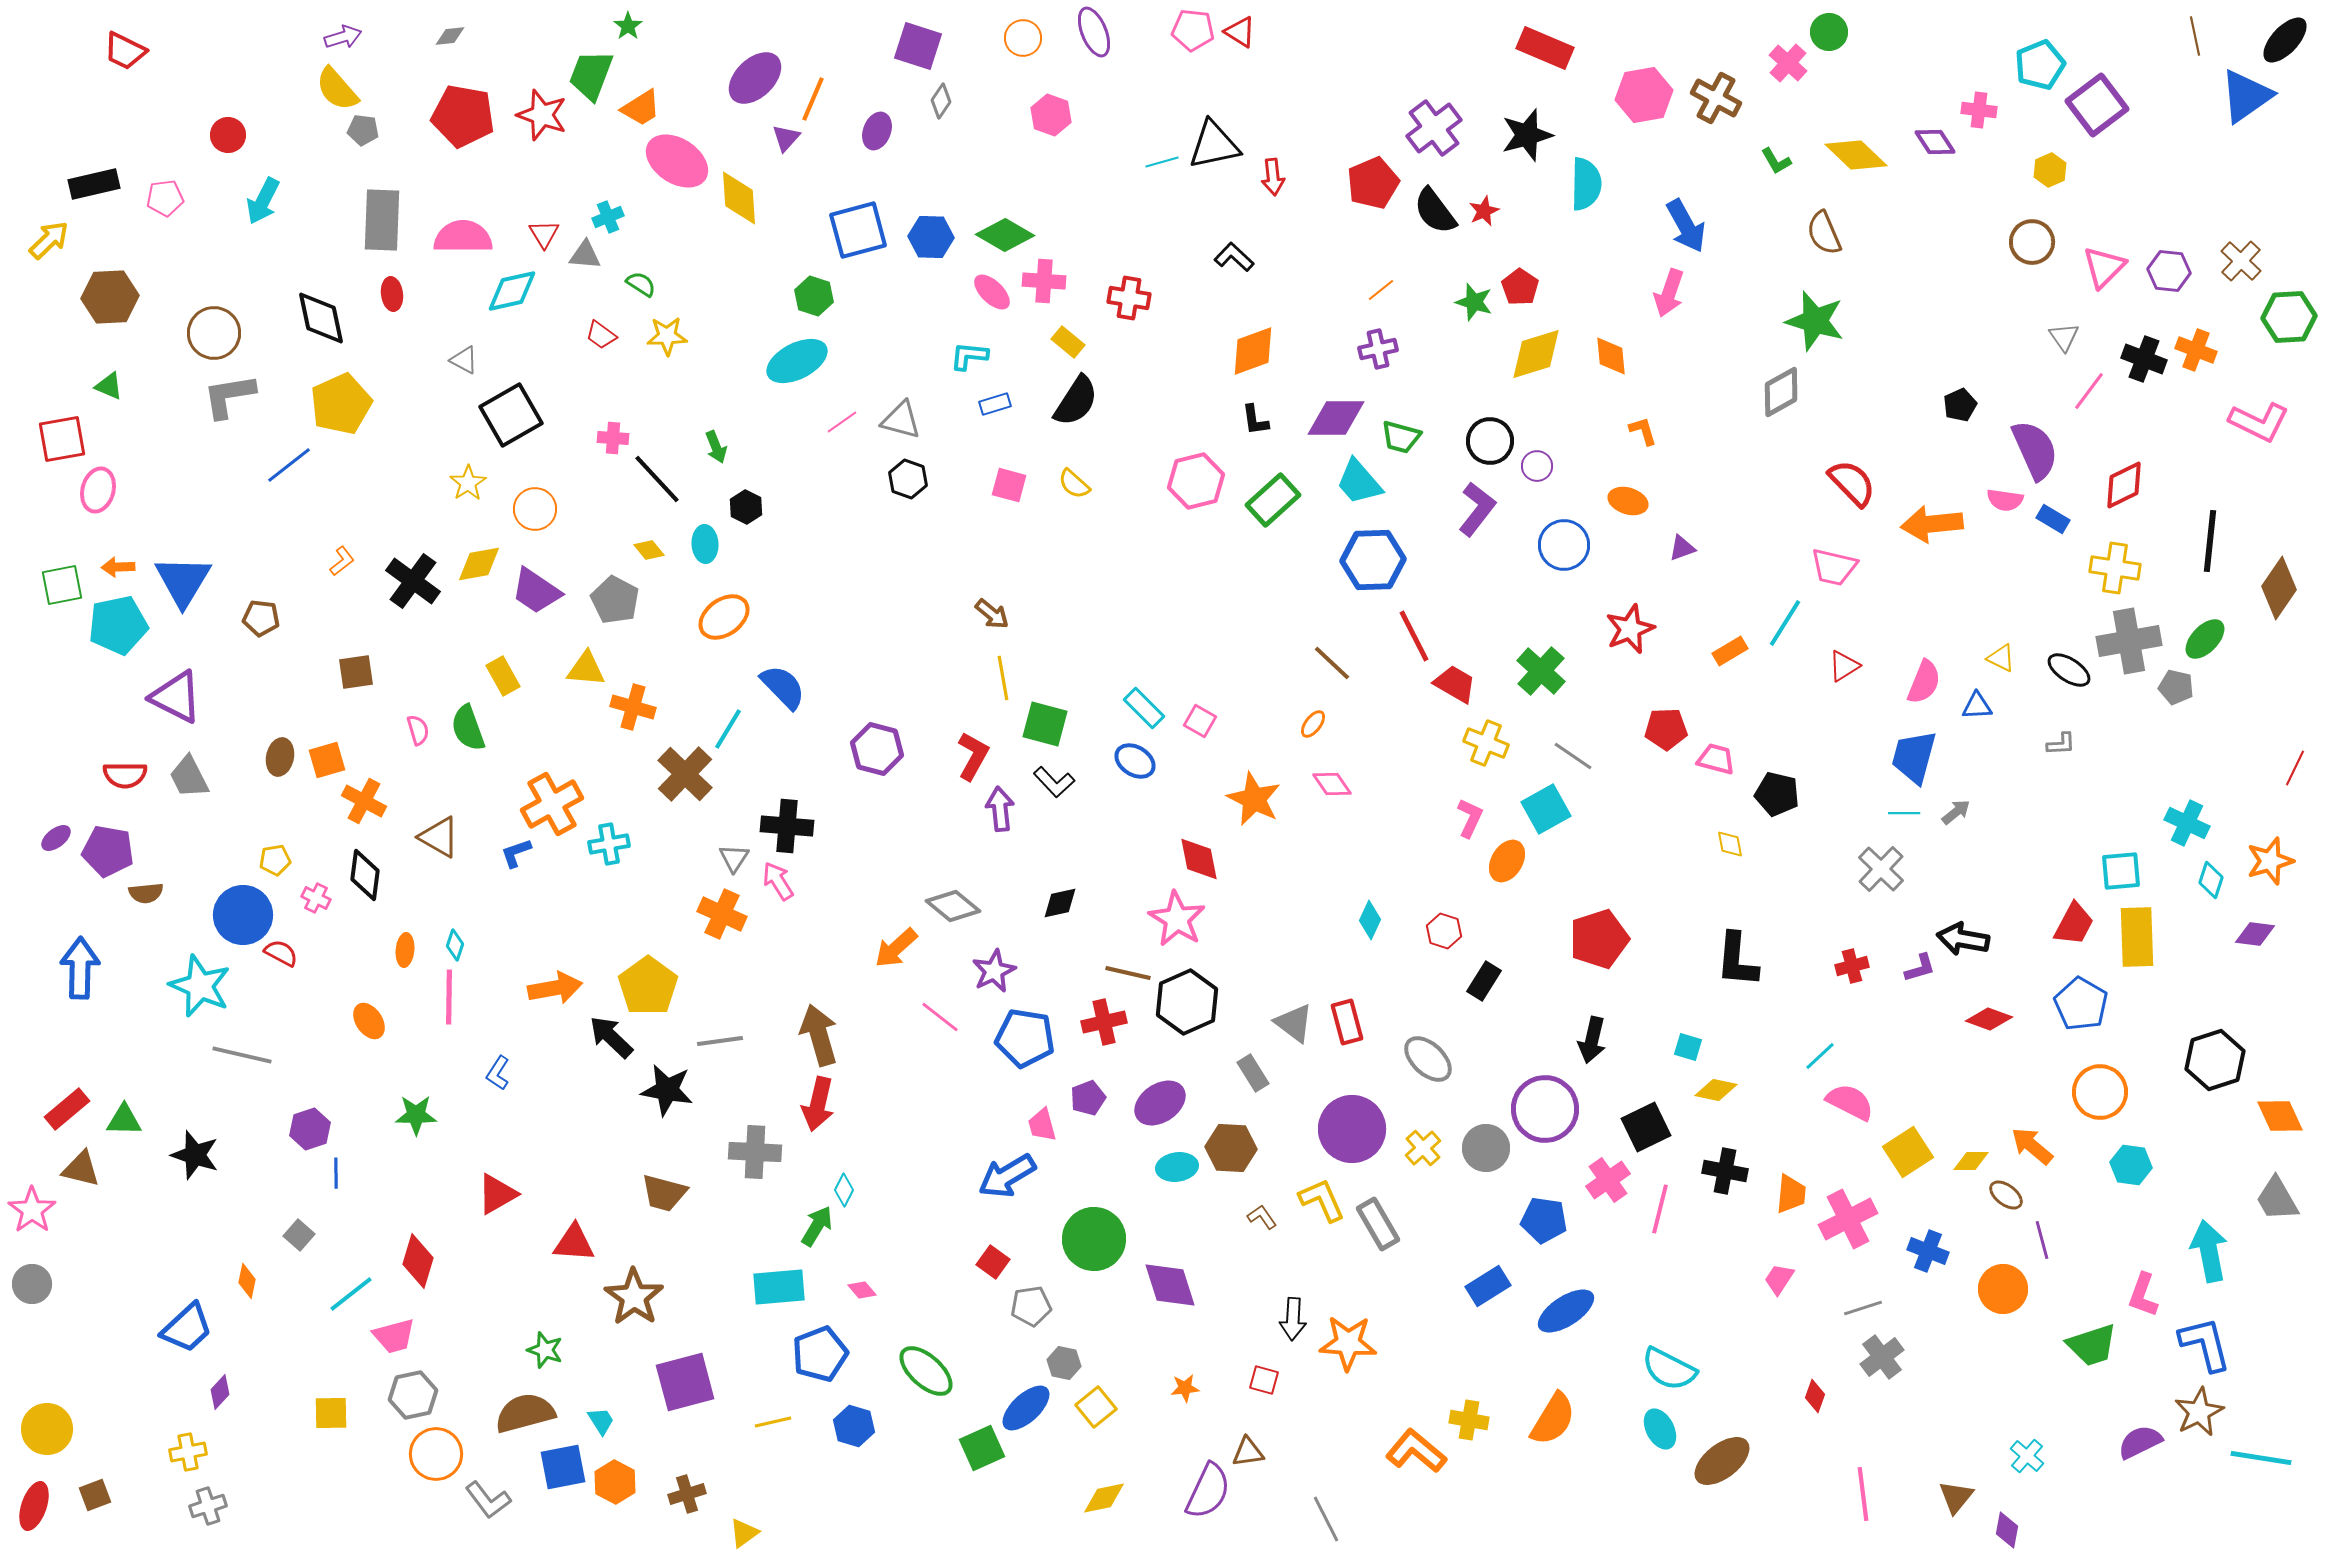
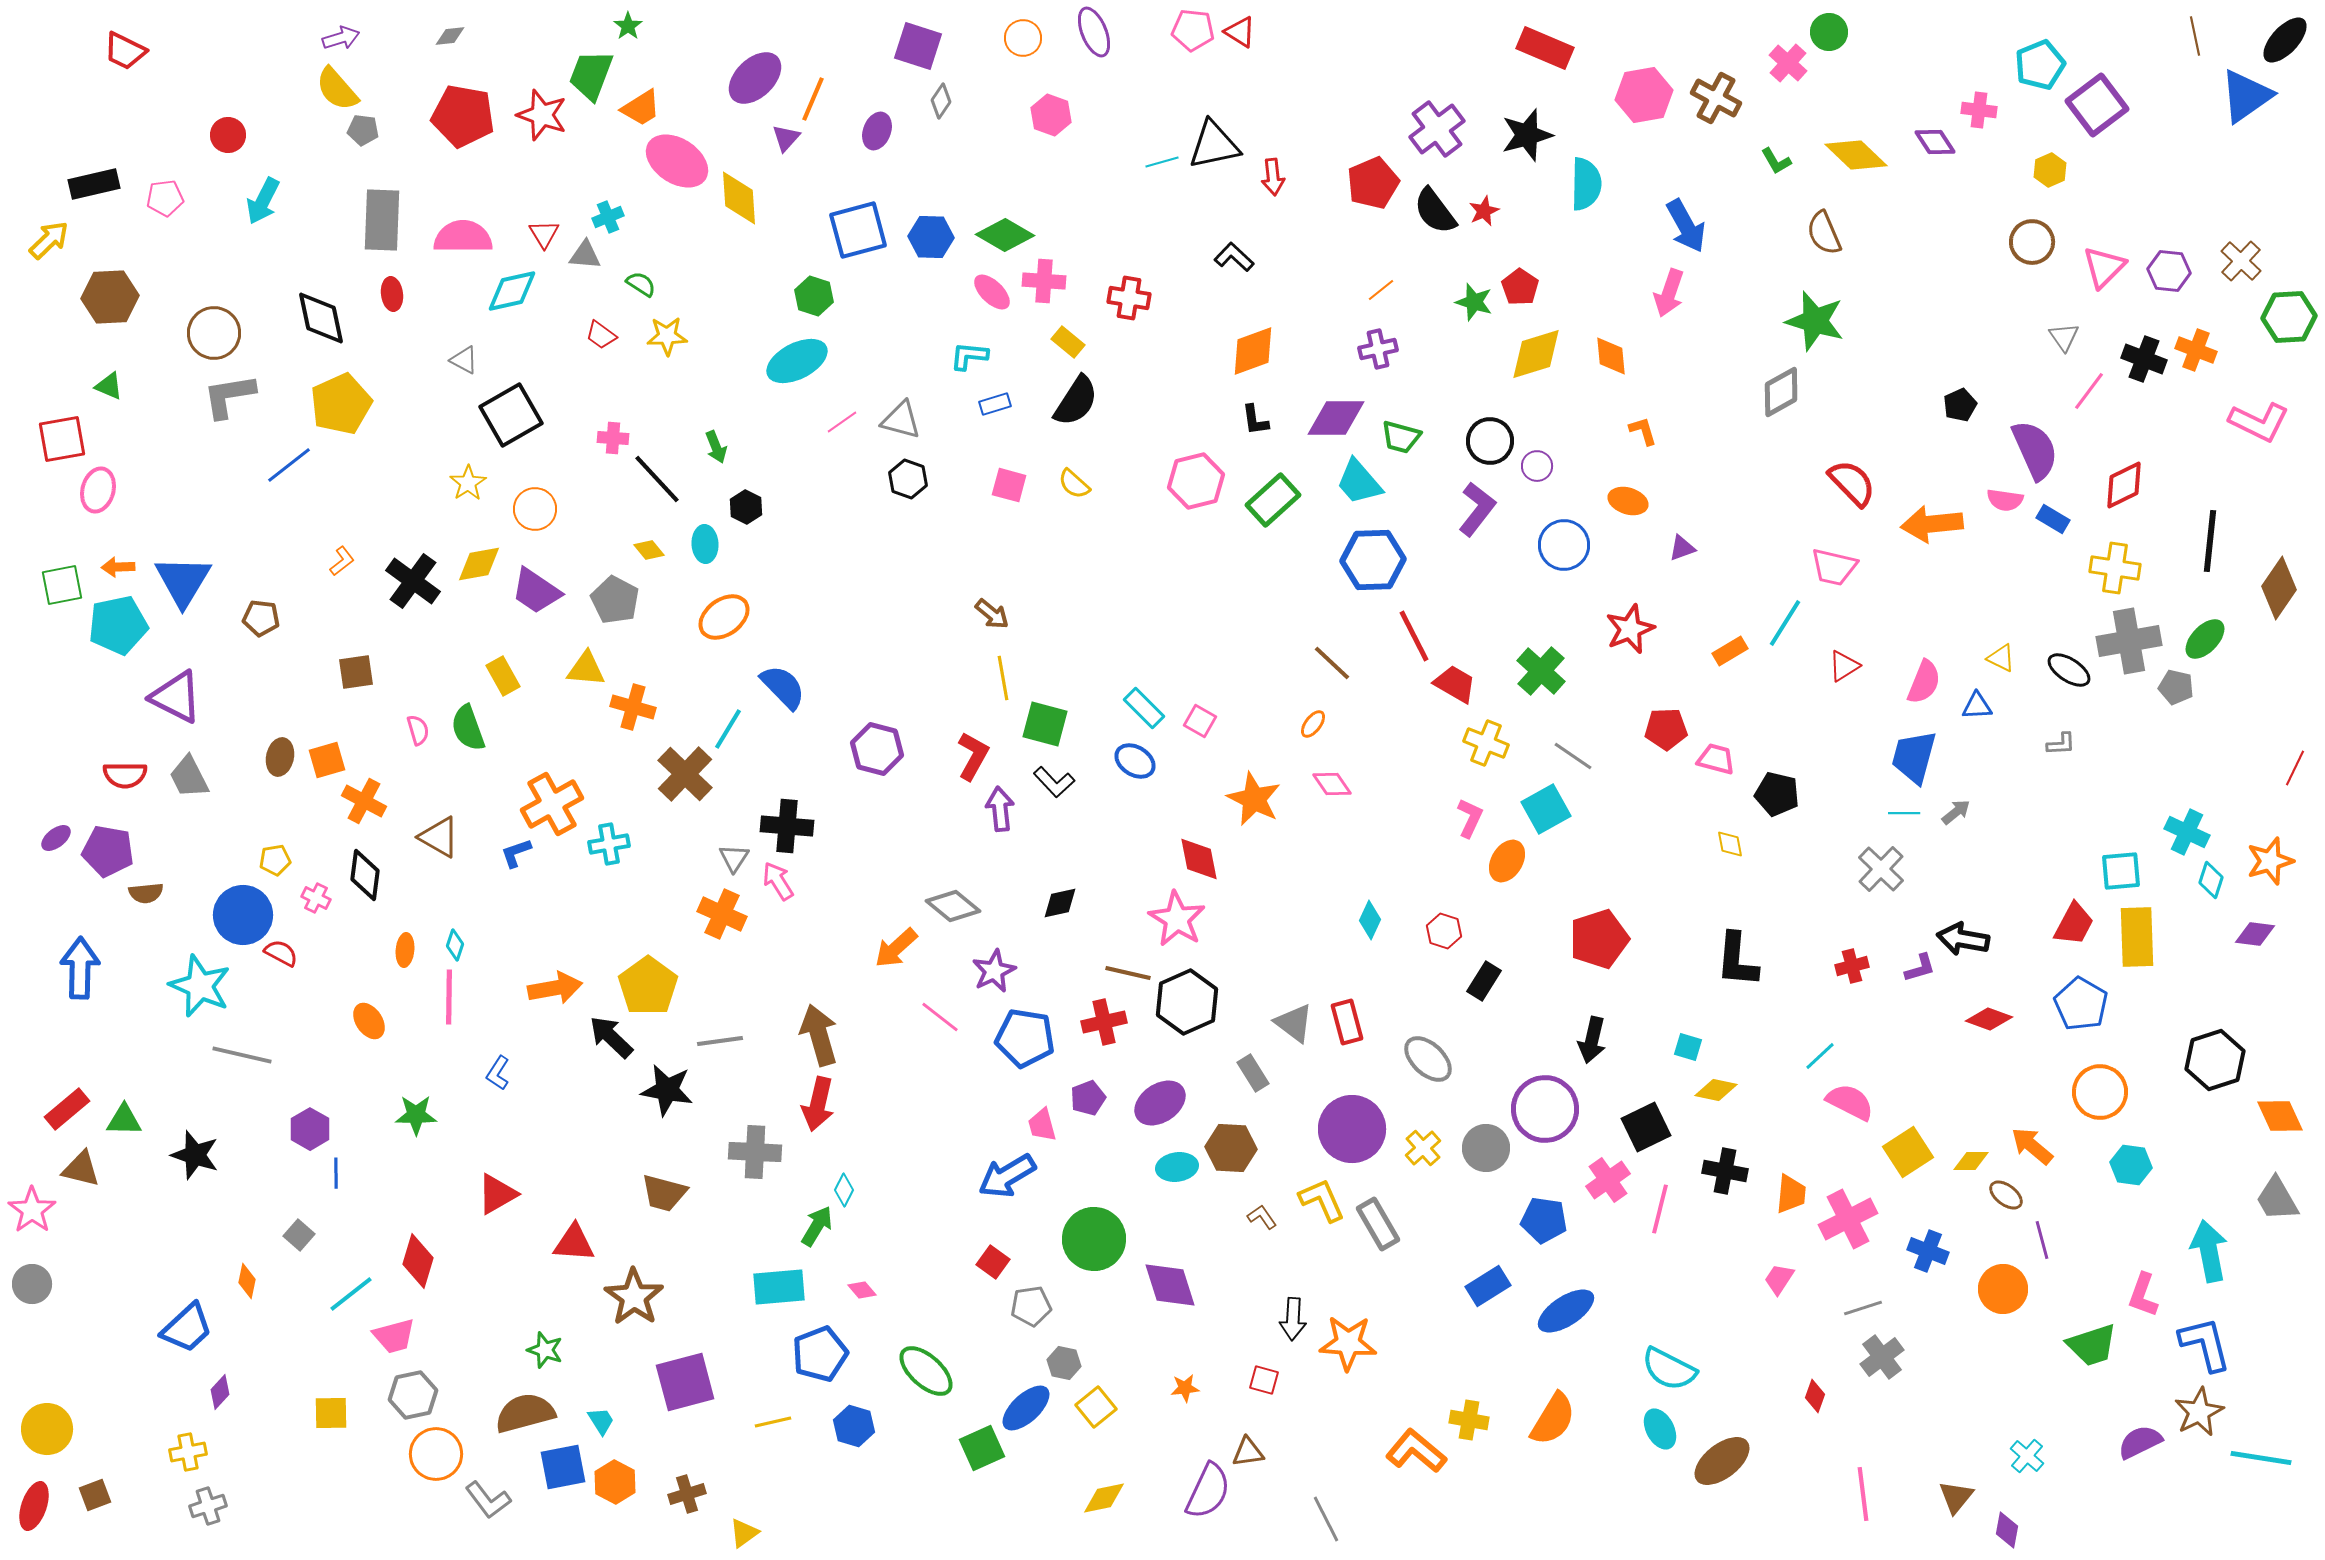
purple arrow at (343, 37): moved 2 px left, 1 px down
purple cross at (1434, 128): moved 3 px right, 1 px down
cyan cross at (2187, 823): moved 9 px down
purple hexagon at (310, 1129): rotated 12 degrees counterclockwise
